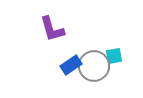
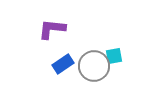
purple L-shape: rotated 112 degrees clockwise
blue rectangle: moved 8 px left, 1 px up
